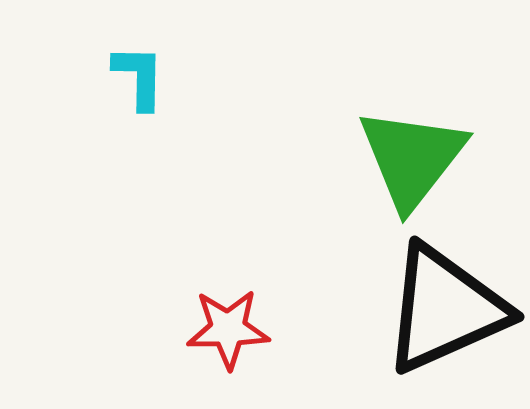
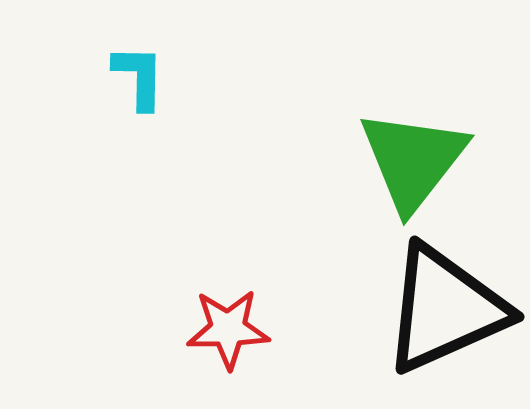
green triangle: moved 1 px right, 2 px down
